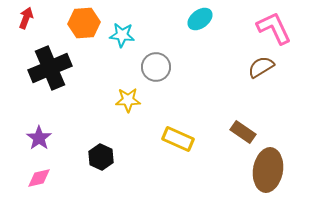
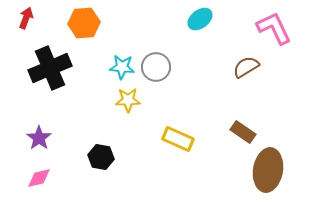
cyan star: moved 32 px down
brown semicircle: moved 15 px left
black hexagon: rotated 15 degrees counterclockwise
